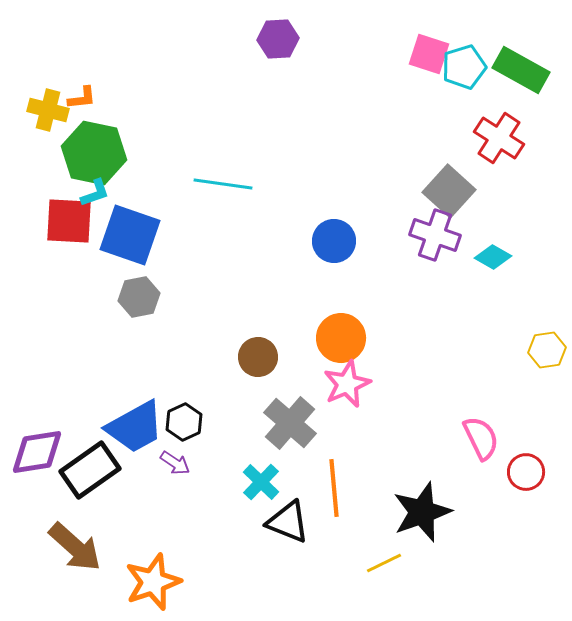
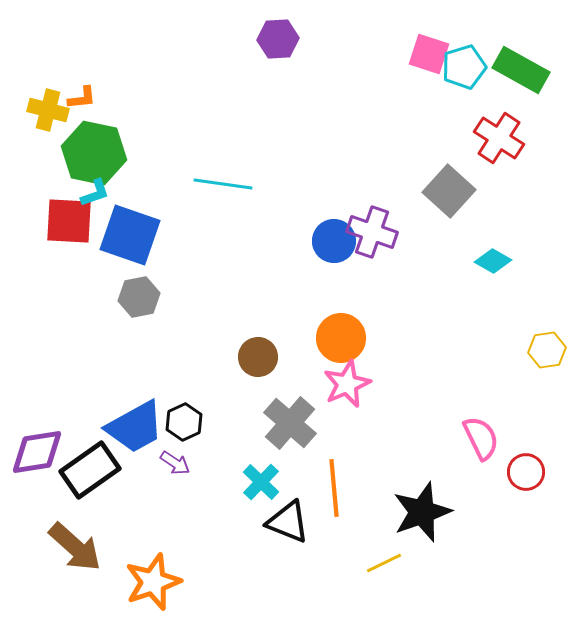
purple cross: moved 63 px left, 3 px up
cyan diamond: moved 4 px down
